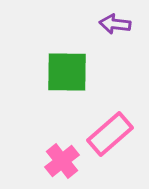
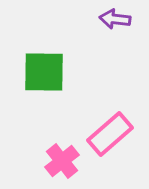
purple arrow: moved 5 px up
green square: moved 23 px left
